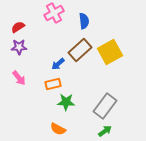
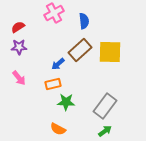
yellow square: rotated 30 degrees clockwise
